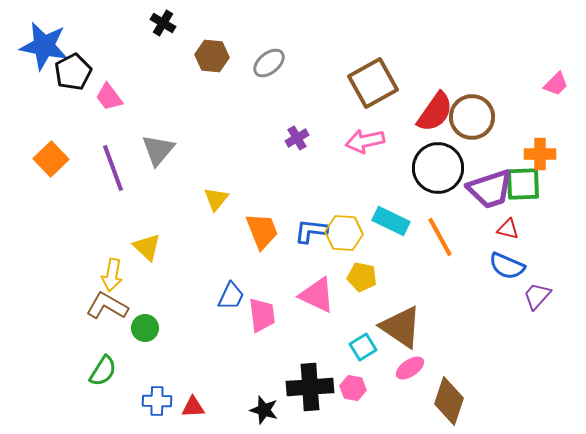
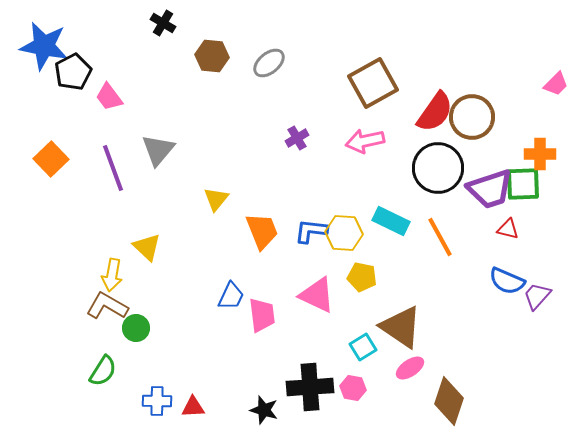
blue semicircle at (507, 266): moved 15 px down
green circle at (145, 328): moved 9 px left
